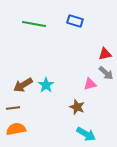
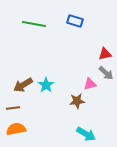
brown star: moved 6 px up; rotated 28 degrees counterclockwise
